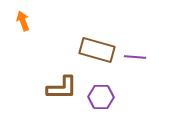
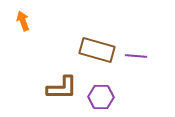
purple line: moved 1 px right, 1 px up
